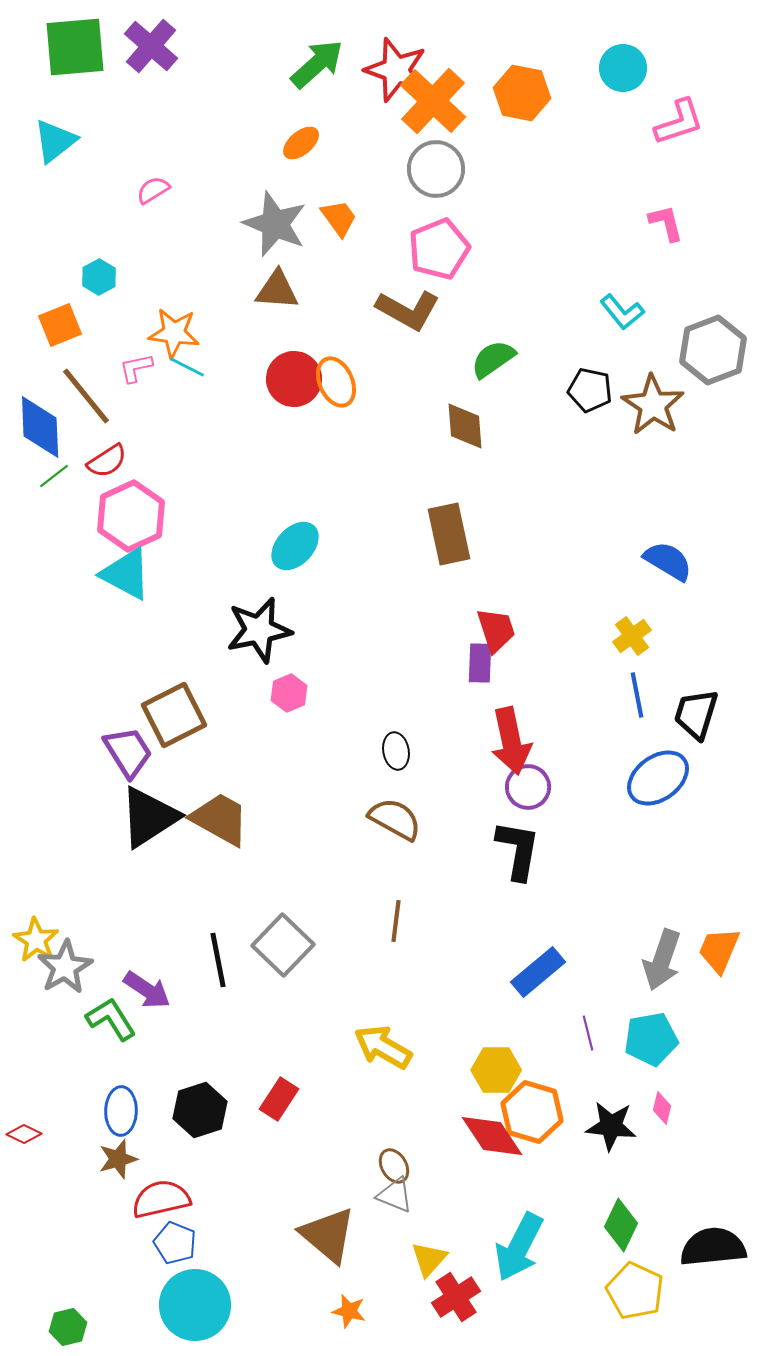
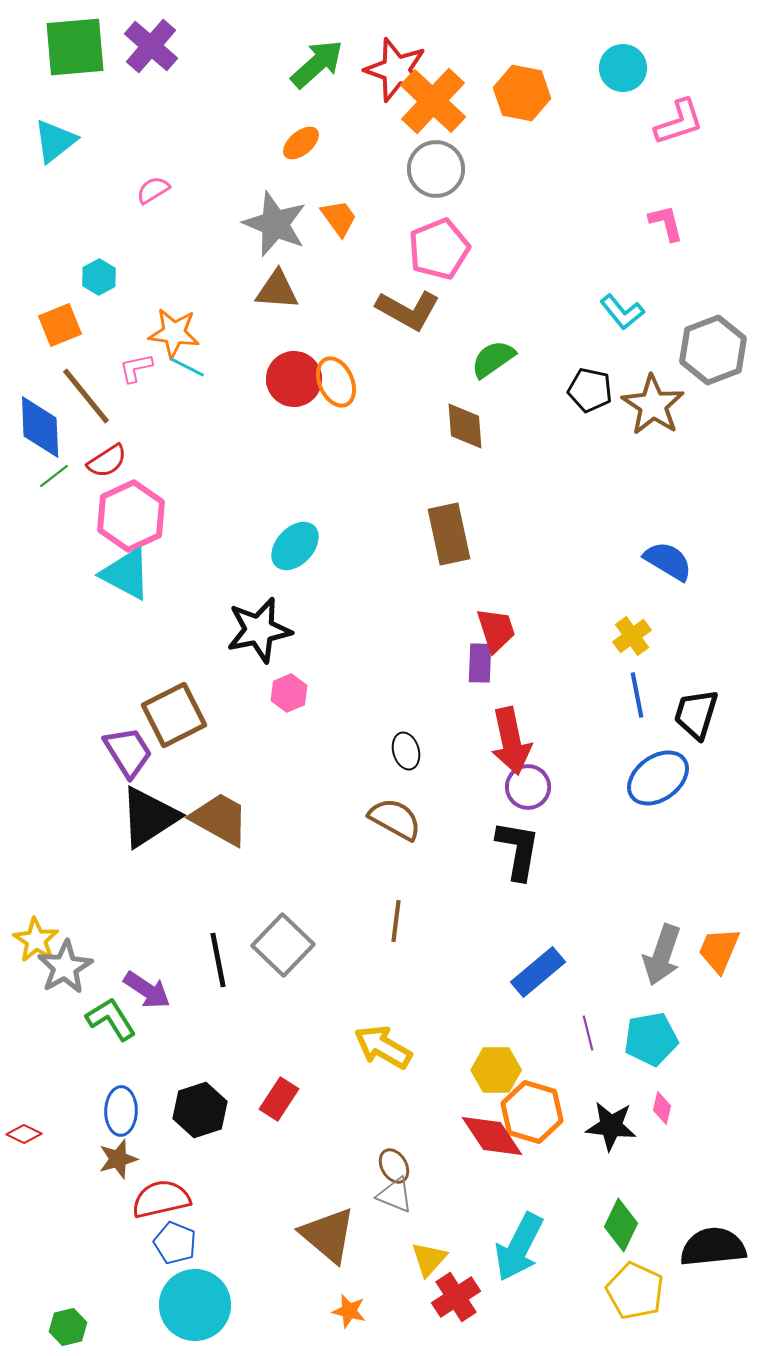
black ellipse at (396, 751): moved 10 px right; rotated 6 degrees counterclockwise
gray arrow at (662, 960): moved 5 px up
